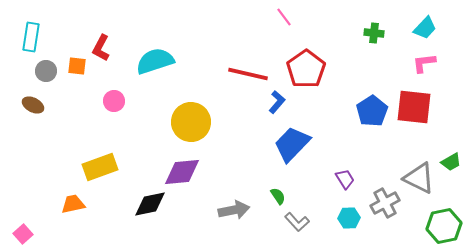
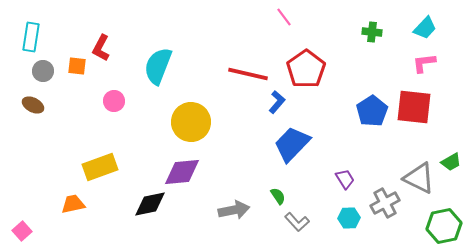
green cross: moved 2 px left, 1 px up
cyan semicircle: moved 3 px right, 5 px down; rotated 51 degrees counterclockwise
gray circle: moved 3 px left
pink square: moved 1 px left, 3 px up
